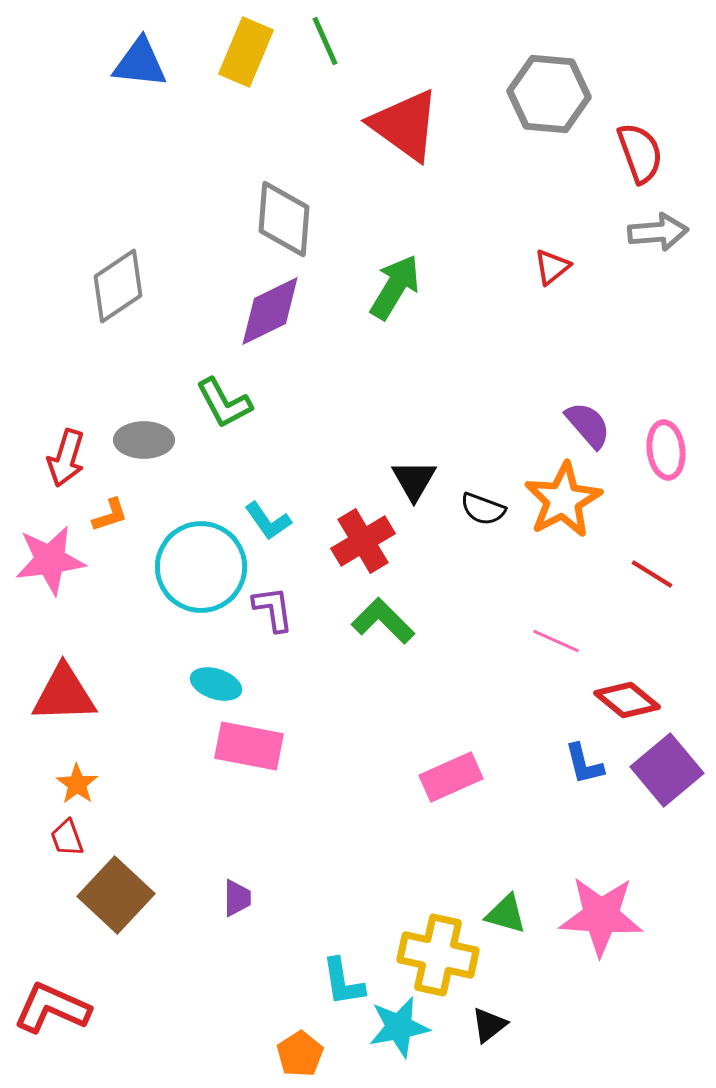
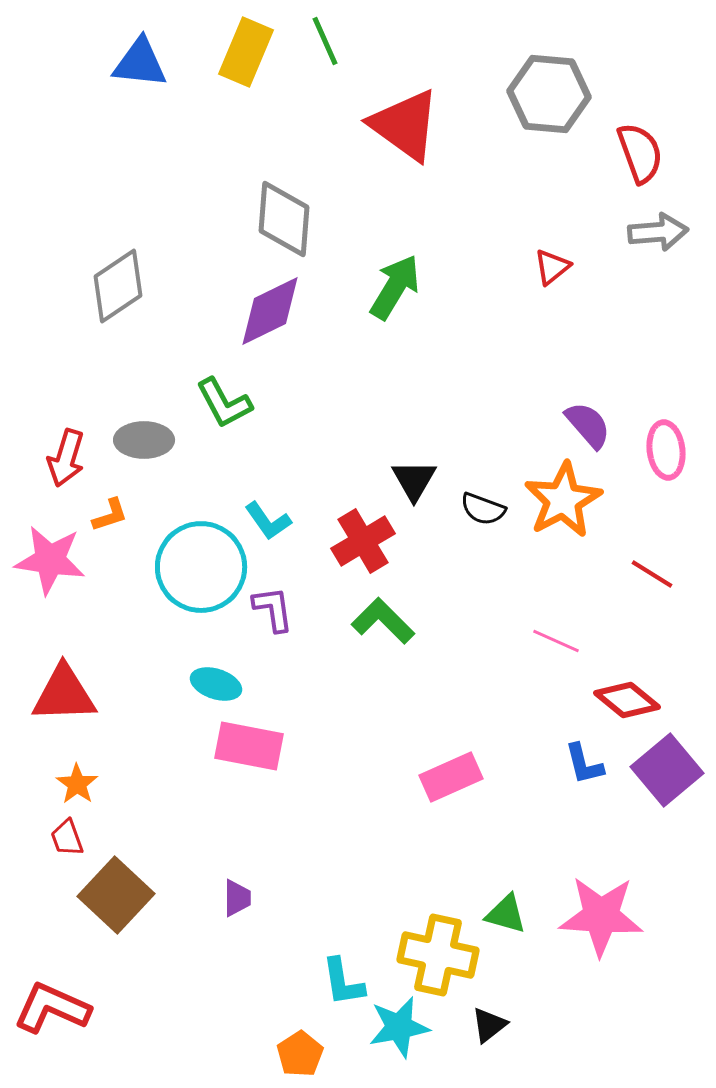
pink star at (50, 560): rotated 16 degrees clockwise
